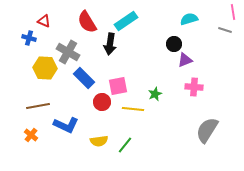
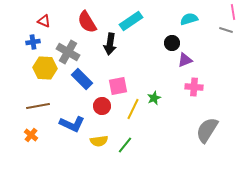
cyan rectangle: moved 5 px right
gray line: moved 1 px right
blue cross: moved 4 px right, 4 px down; rotated 24 degrees counterclockwise
black circle: moved 2 px left, 1 px up
blue rectangle: moved 2 px left, 1 px down
green star: moved 1 px left, 4 px down
red circle: moved 4 px down
yellow line: rotated 70 degrees counterclockwise
blue L-shape: moved 6 px right, 1 px up
